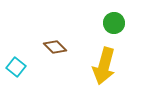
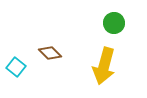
brown diamond: moved 5 px left, 6 px down
